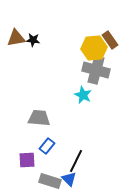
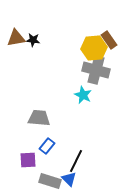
brown rectangle: moved 1 px left
purple square: moved 1 px right
